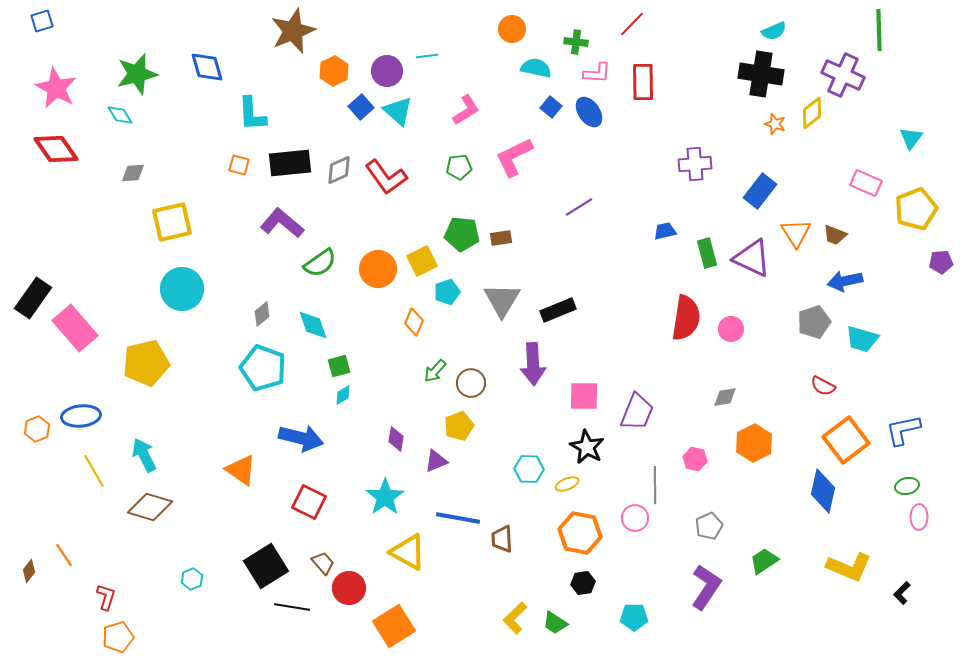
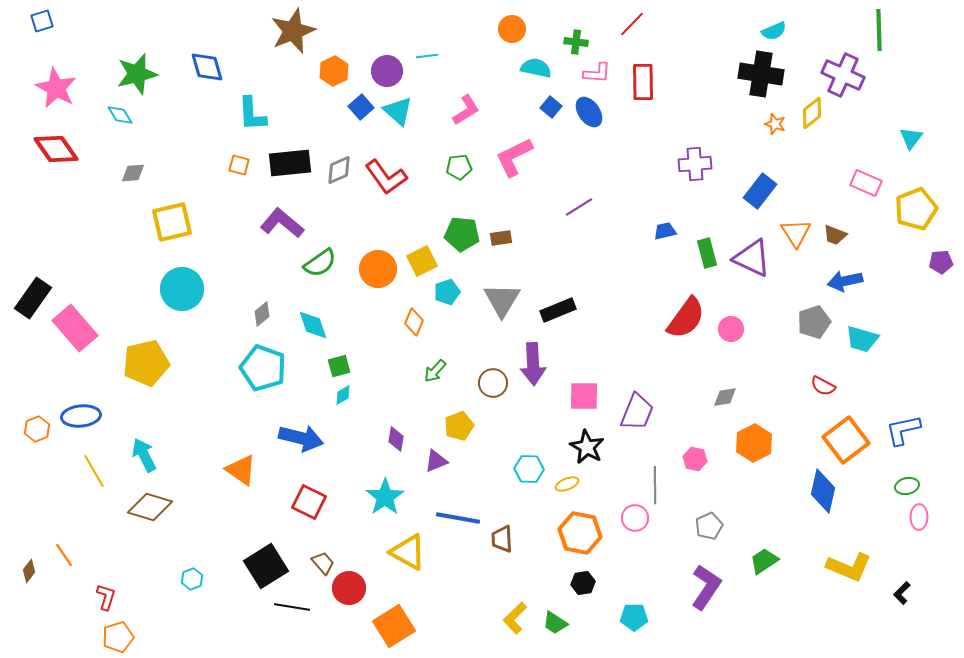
red semicircle at (686, 318): rotated 27 degrees clockwise
brown circle at (471, 383): moved 22 px right
